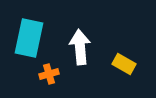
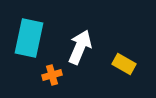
white arrow: rotated 28 degrees clockwise
orange cross: moved 3 px right, 1 px down
